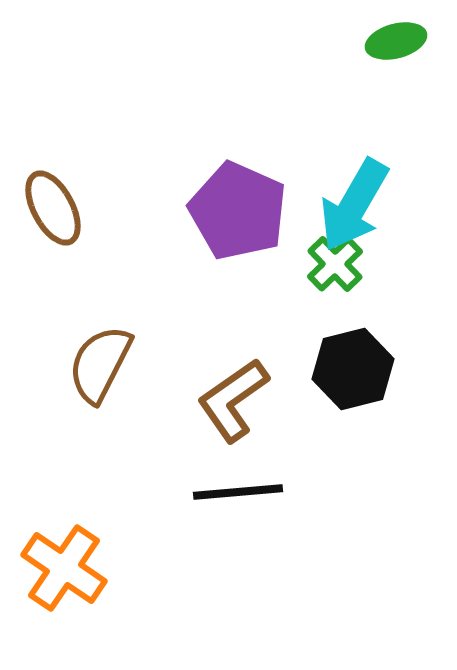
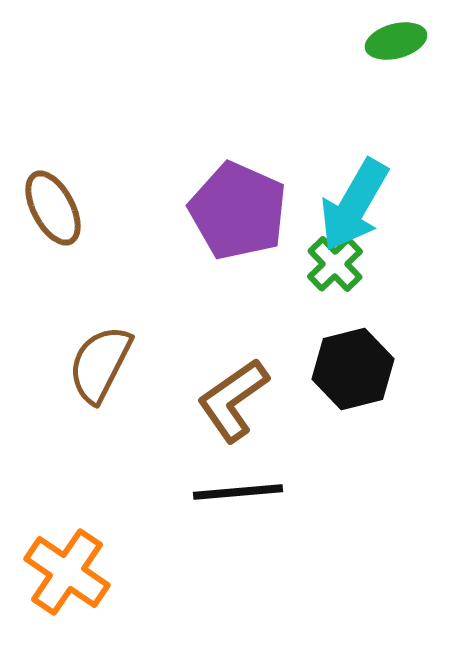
orange cross: moved 3 px right, 4 px down
